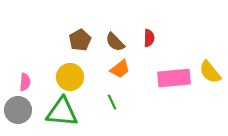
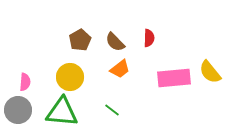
green line: moved 8 px down; rotated 28 degrees counterclockwise
